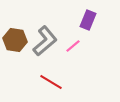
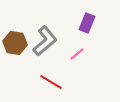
purple rectangle: moved 1 px left, 3 px down
brown hexagon: moved 3 px down
pink line: moved 4 px right, 8 px down
